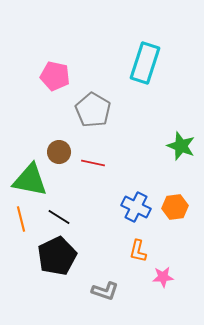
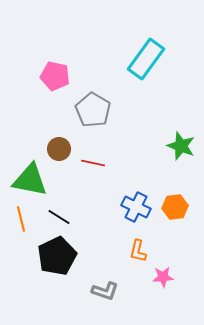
cyan rectangle: moved 1 px right, 4 px up; rotated 18 degrees clockwise
brown circle: moved 3 px up
